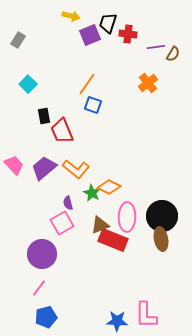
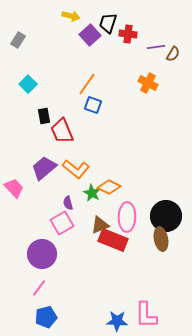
purple square: rotated 20 degrees counterclockwise
orange cross: rotated 24 degrees counterclockwise
pink trapezoid: moved 23 px down
black circle: moved 4 px right
